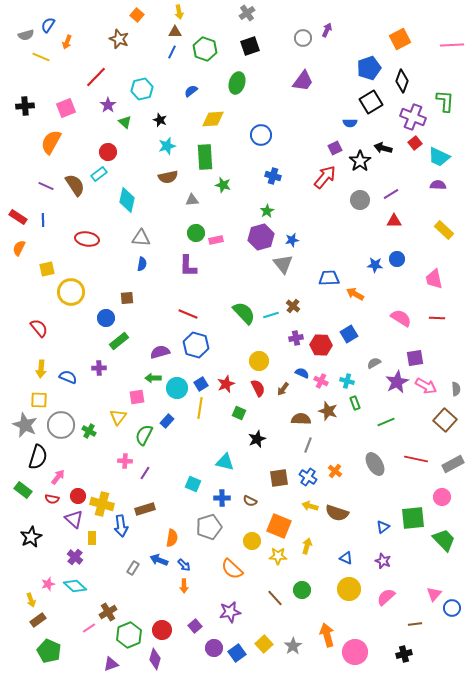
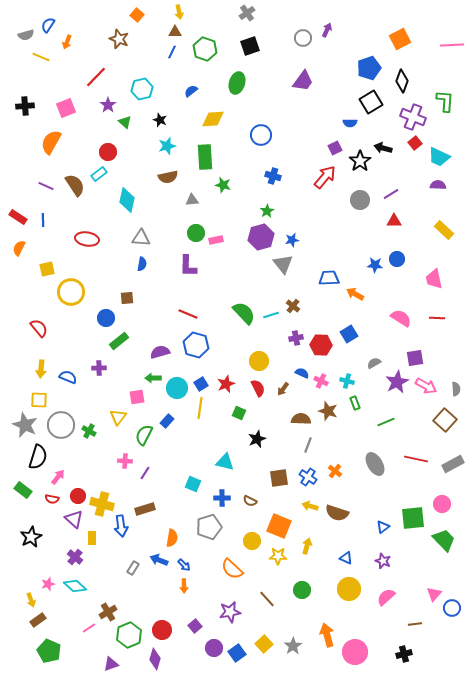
pink circle at (442, 497): moved 7 px down
brown line at (275, 598): moved 8 px left, 1 px down
